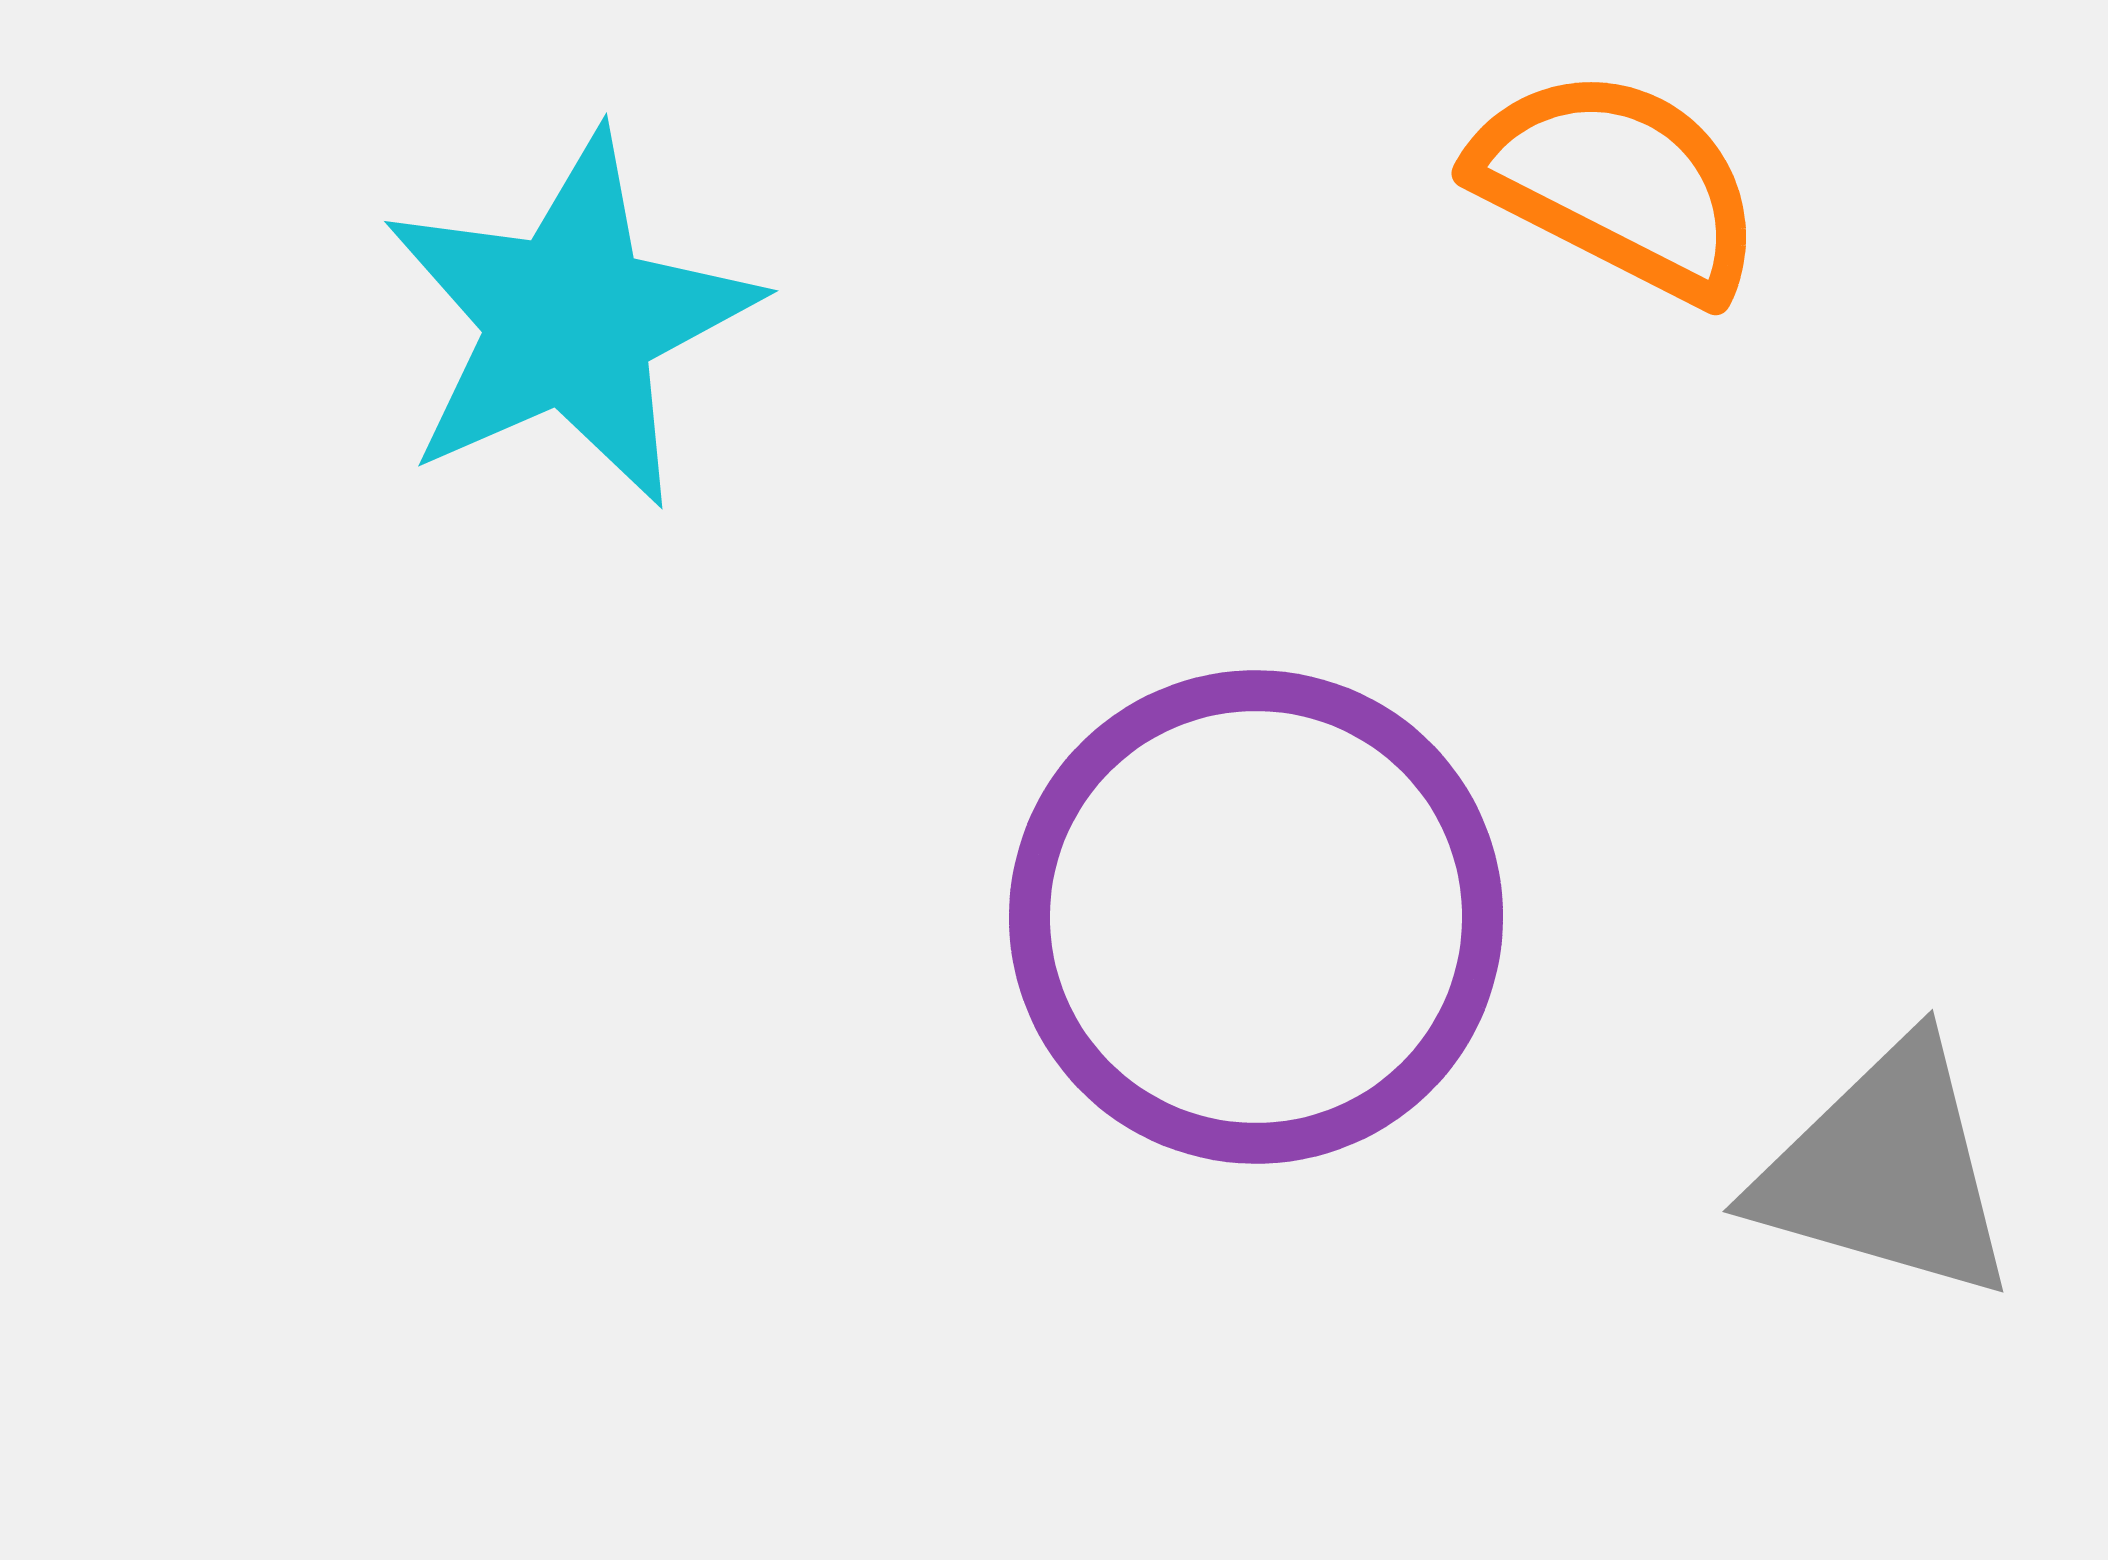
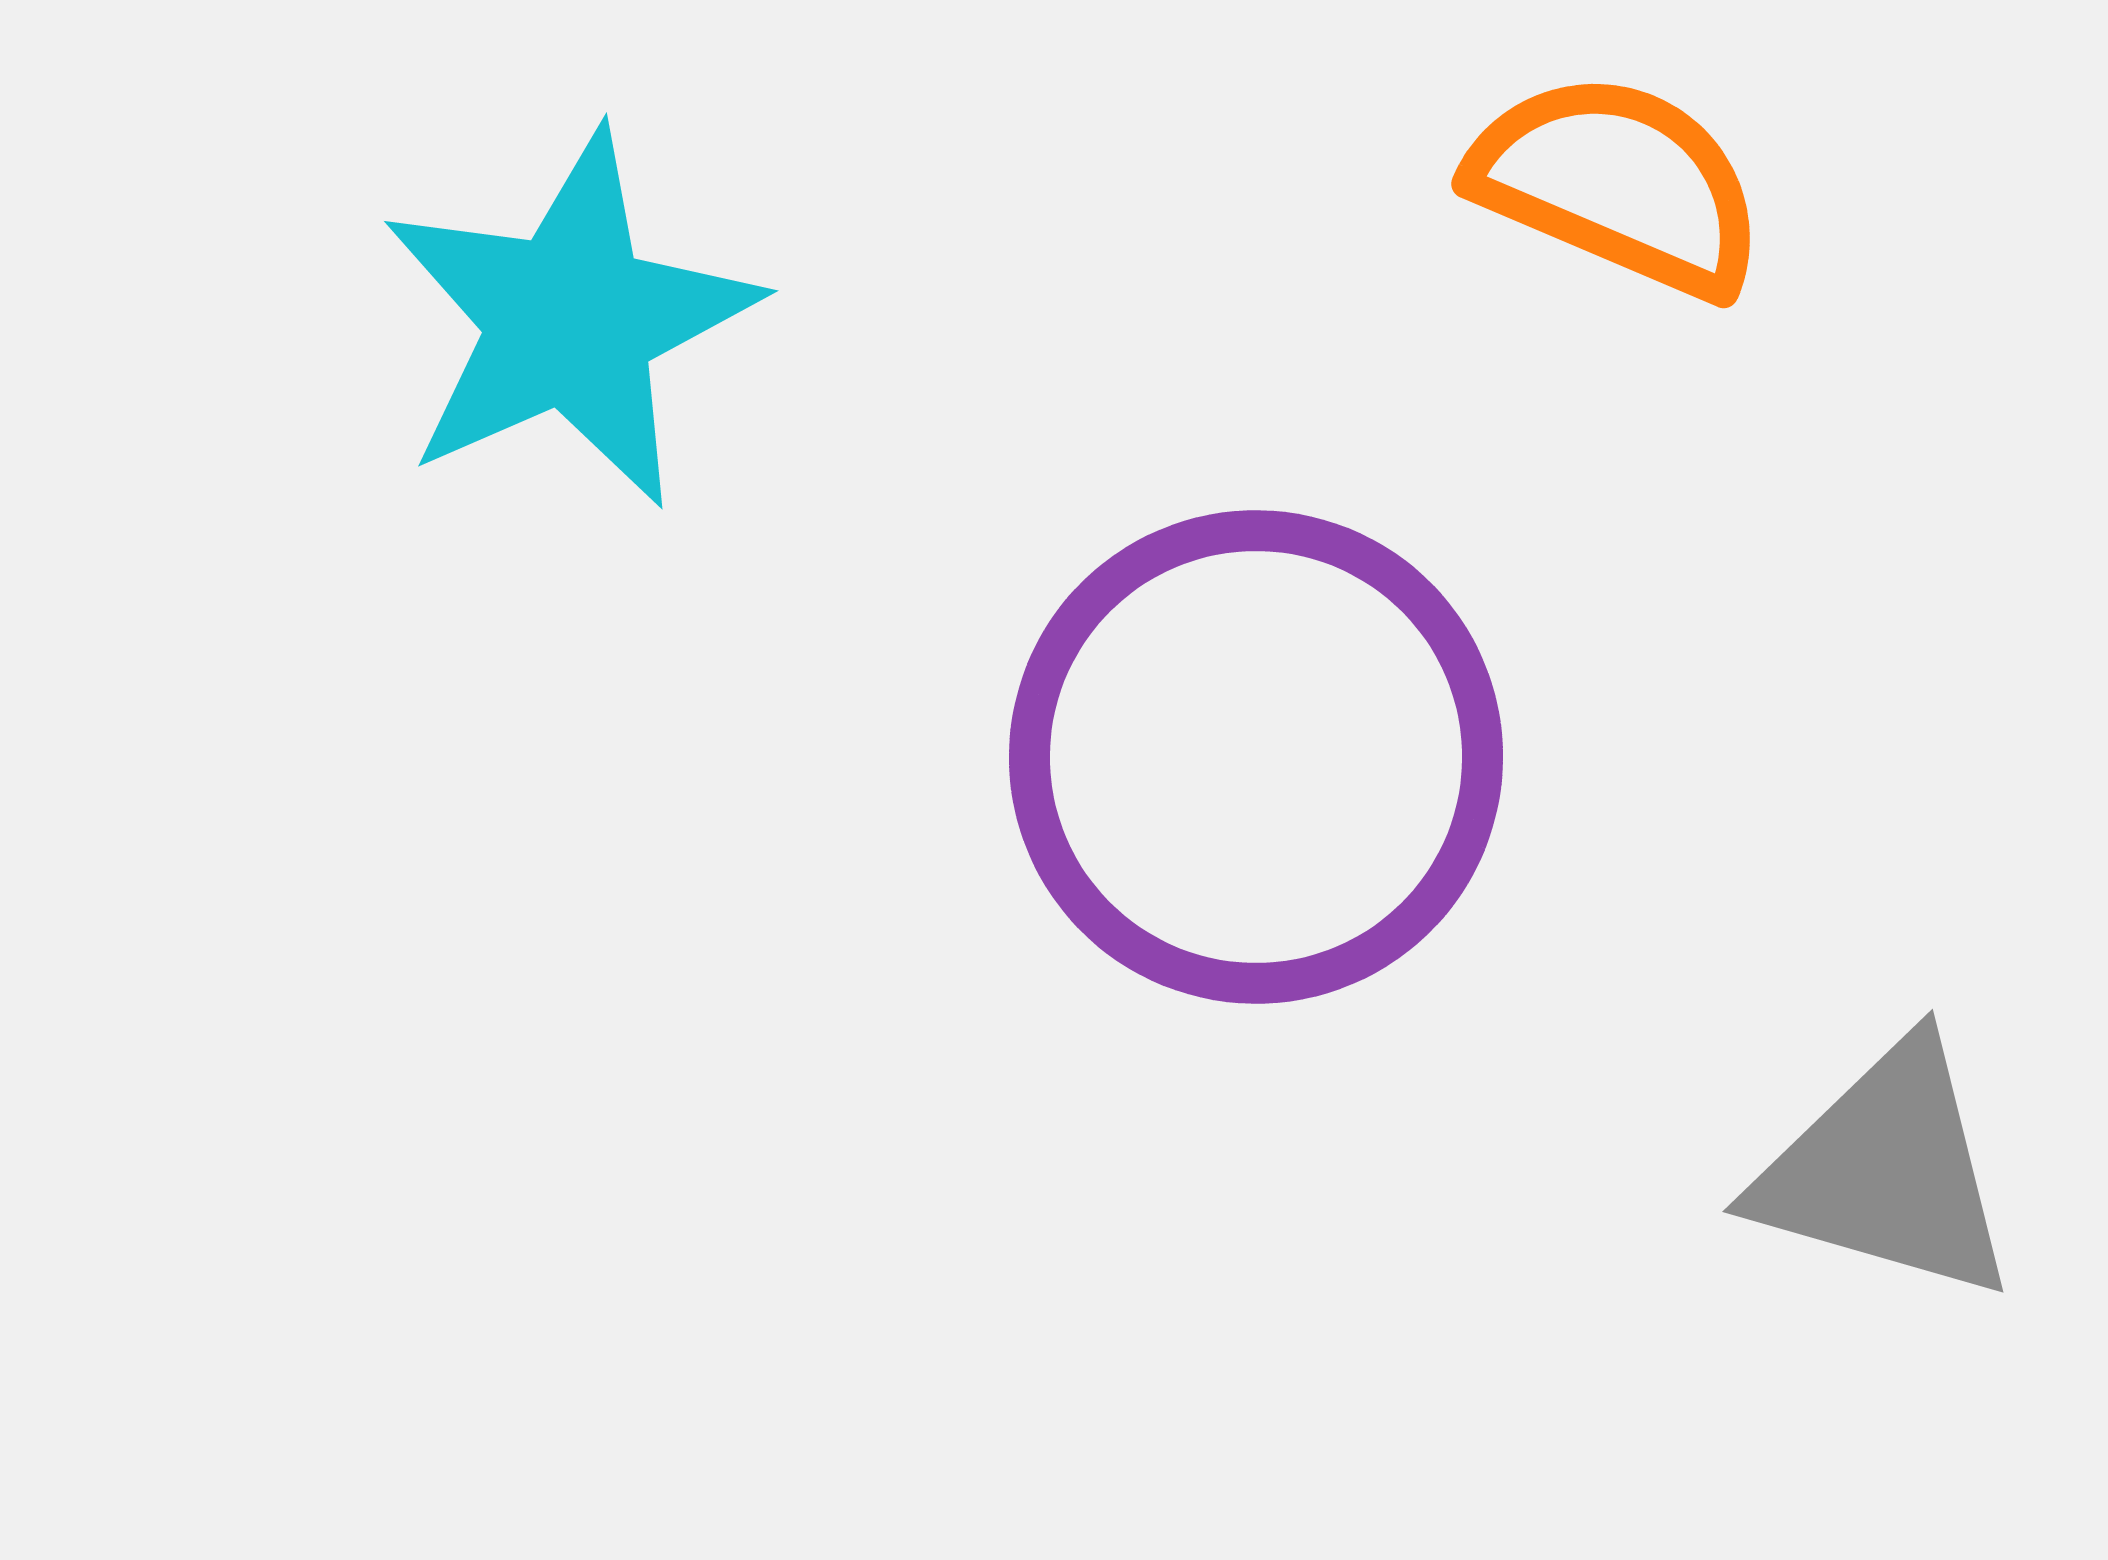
orange semicircle: rotated 4 degrees counterclockwise
purple circle: moved 160 px up
